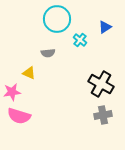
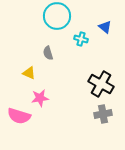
cyan circle: moved 3 px up
blue triangle: rotated 48 degrees counterclockwise
cyan cross: moved 1 px right, 1 px up; rotated 24 degrees counterclockwise
gray semicircle: rotated 80 degrees clockwise
pink star: moved 28 px right, 6 px down
gray cross: moved 1 px up
